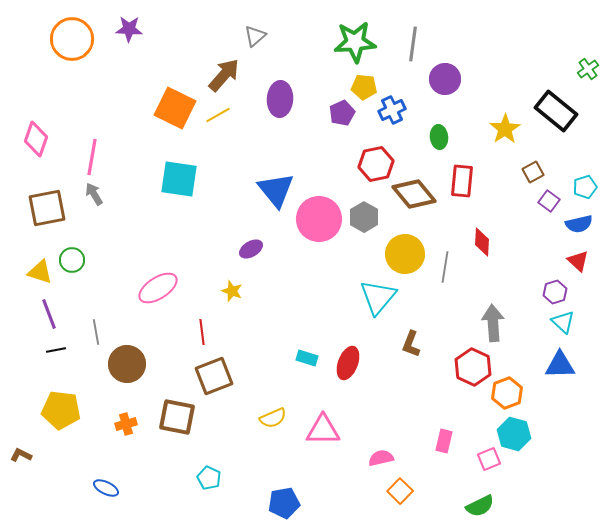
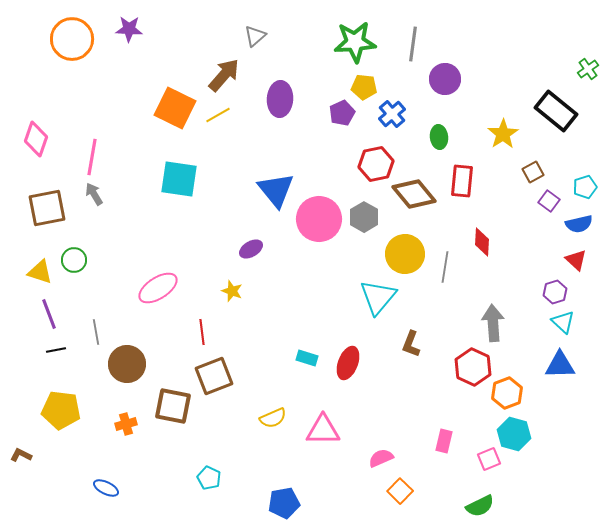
blue cross at (392, 110): moved 4 px down; rotated 16 degrees counterclockwise
yellow star at (505, 129): moved 2 px left, 5 px down
green circle at (72, 260): moved 2 px right
red triangle at (578, 261): moved 2 px left, 1 px up
brown square at (177, 417): moved 4 px left, 11 px up
pink semicircle at (381, 458): rotated 10 degrees counterclockwise
